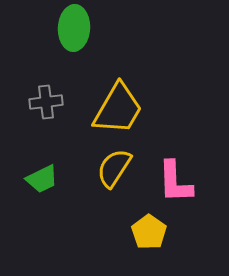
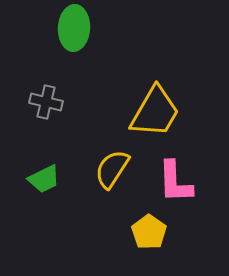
gray cross: rotated 20 degrees clockwise
yellow trapezoid: moved 37 px right, 3 px down
yellow semicircle: moved 2 px left, 1 px down
green trapezoid: moved 2 px right
